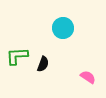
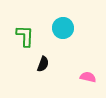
green L-shape: moved 8 px right, 20 px up; rotated 95 degrees clockwise
pink semicircle: rotated 21 degrees counterclockwise
